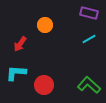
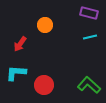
cyan line: moved 1 px right, 2 px up; rotated 16 degrees clockwise
